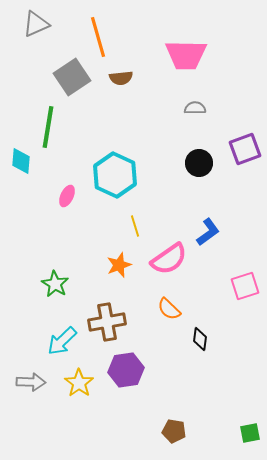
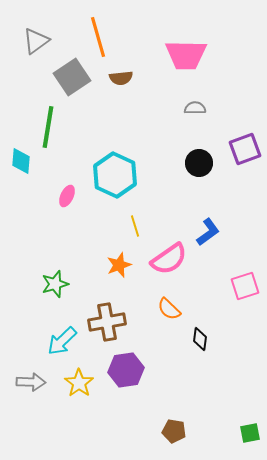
gray triangle: moved 17 px down; rotated 12 degrees counterclockwise
green star: rotated 24 degrees clockwise
